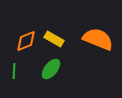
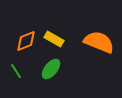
orange semicircle: moved 1 px right, 3 px down
green line: moved 2 px right; rotated 35 degrees counterclockwise
